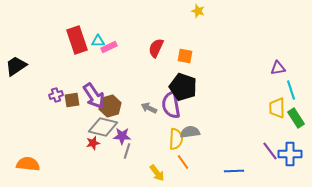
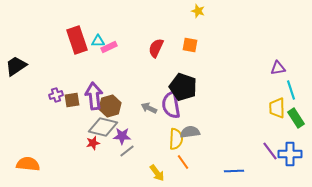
orange square: moved 5 px right, 11 px up
purple arrow: rotated 152 degrees counterclockwise
gray line: rotated 35 degrees clockwise
